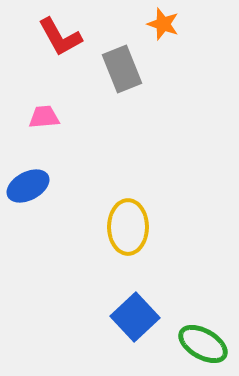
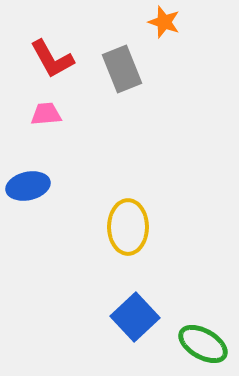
orange star: moved 1 px right, 2 px up
red L-shape: moved 8 px left, 22 px down
pink trapezoid: moved 2 px right, 3 px up
blue ellipse: rotated 15 degrees clockwise
